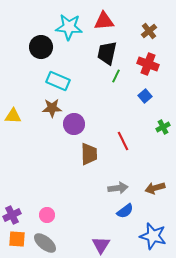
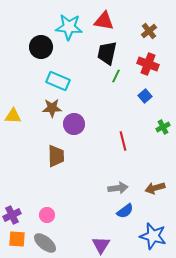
red triangle: rotated 15 degrees clockwise
red line: rotated 12 degrees clockwise
brown trapezoid: moved 33 px left, 2 px down
